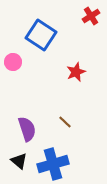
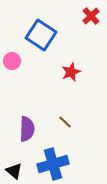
red cross: rotated 12 degrees counterclockwise
pink circle: moved 1 px left, 1 px up
red star: moved 5 px left
purple semicircle: rotated 20 degrees clockwise
black triangle: moved 5 px left, 10 px down
